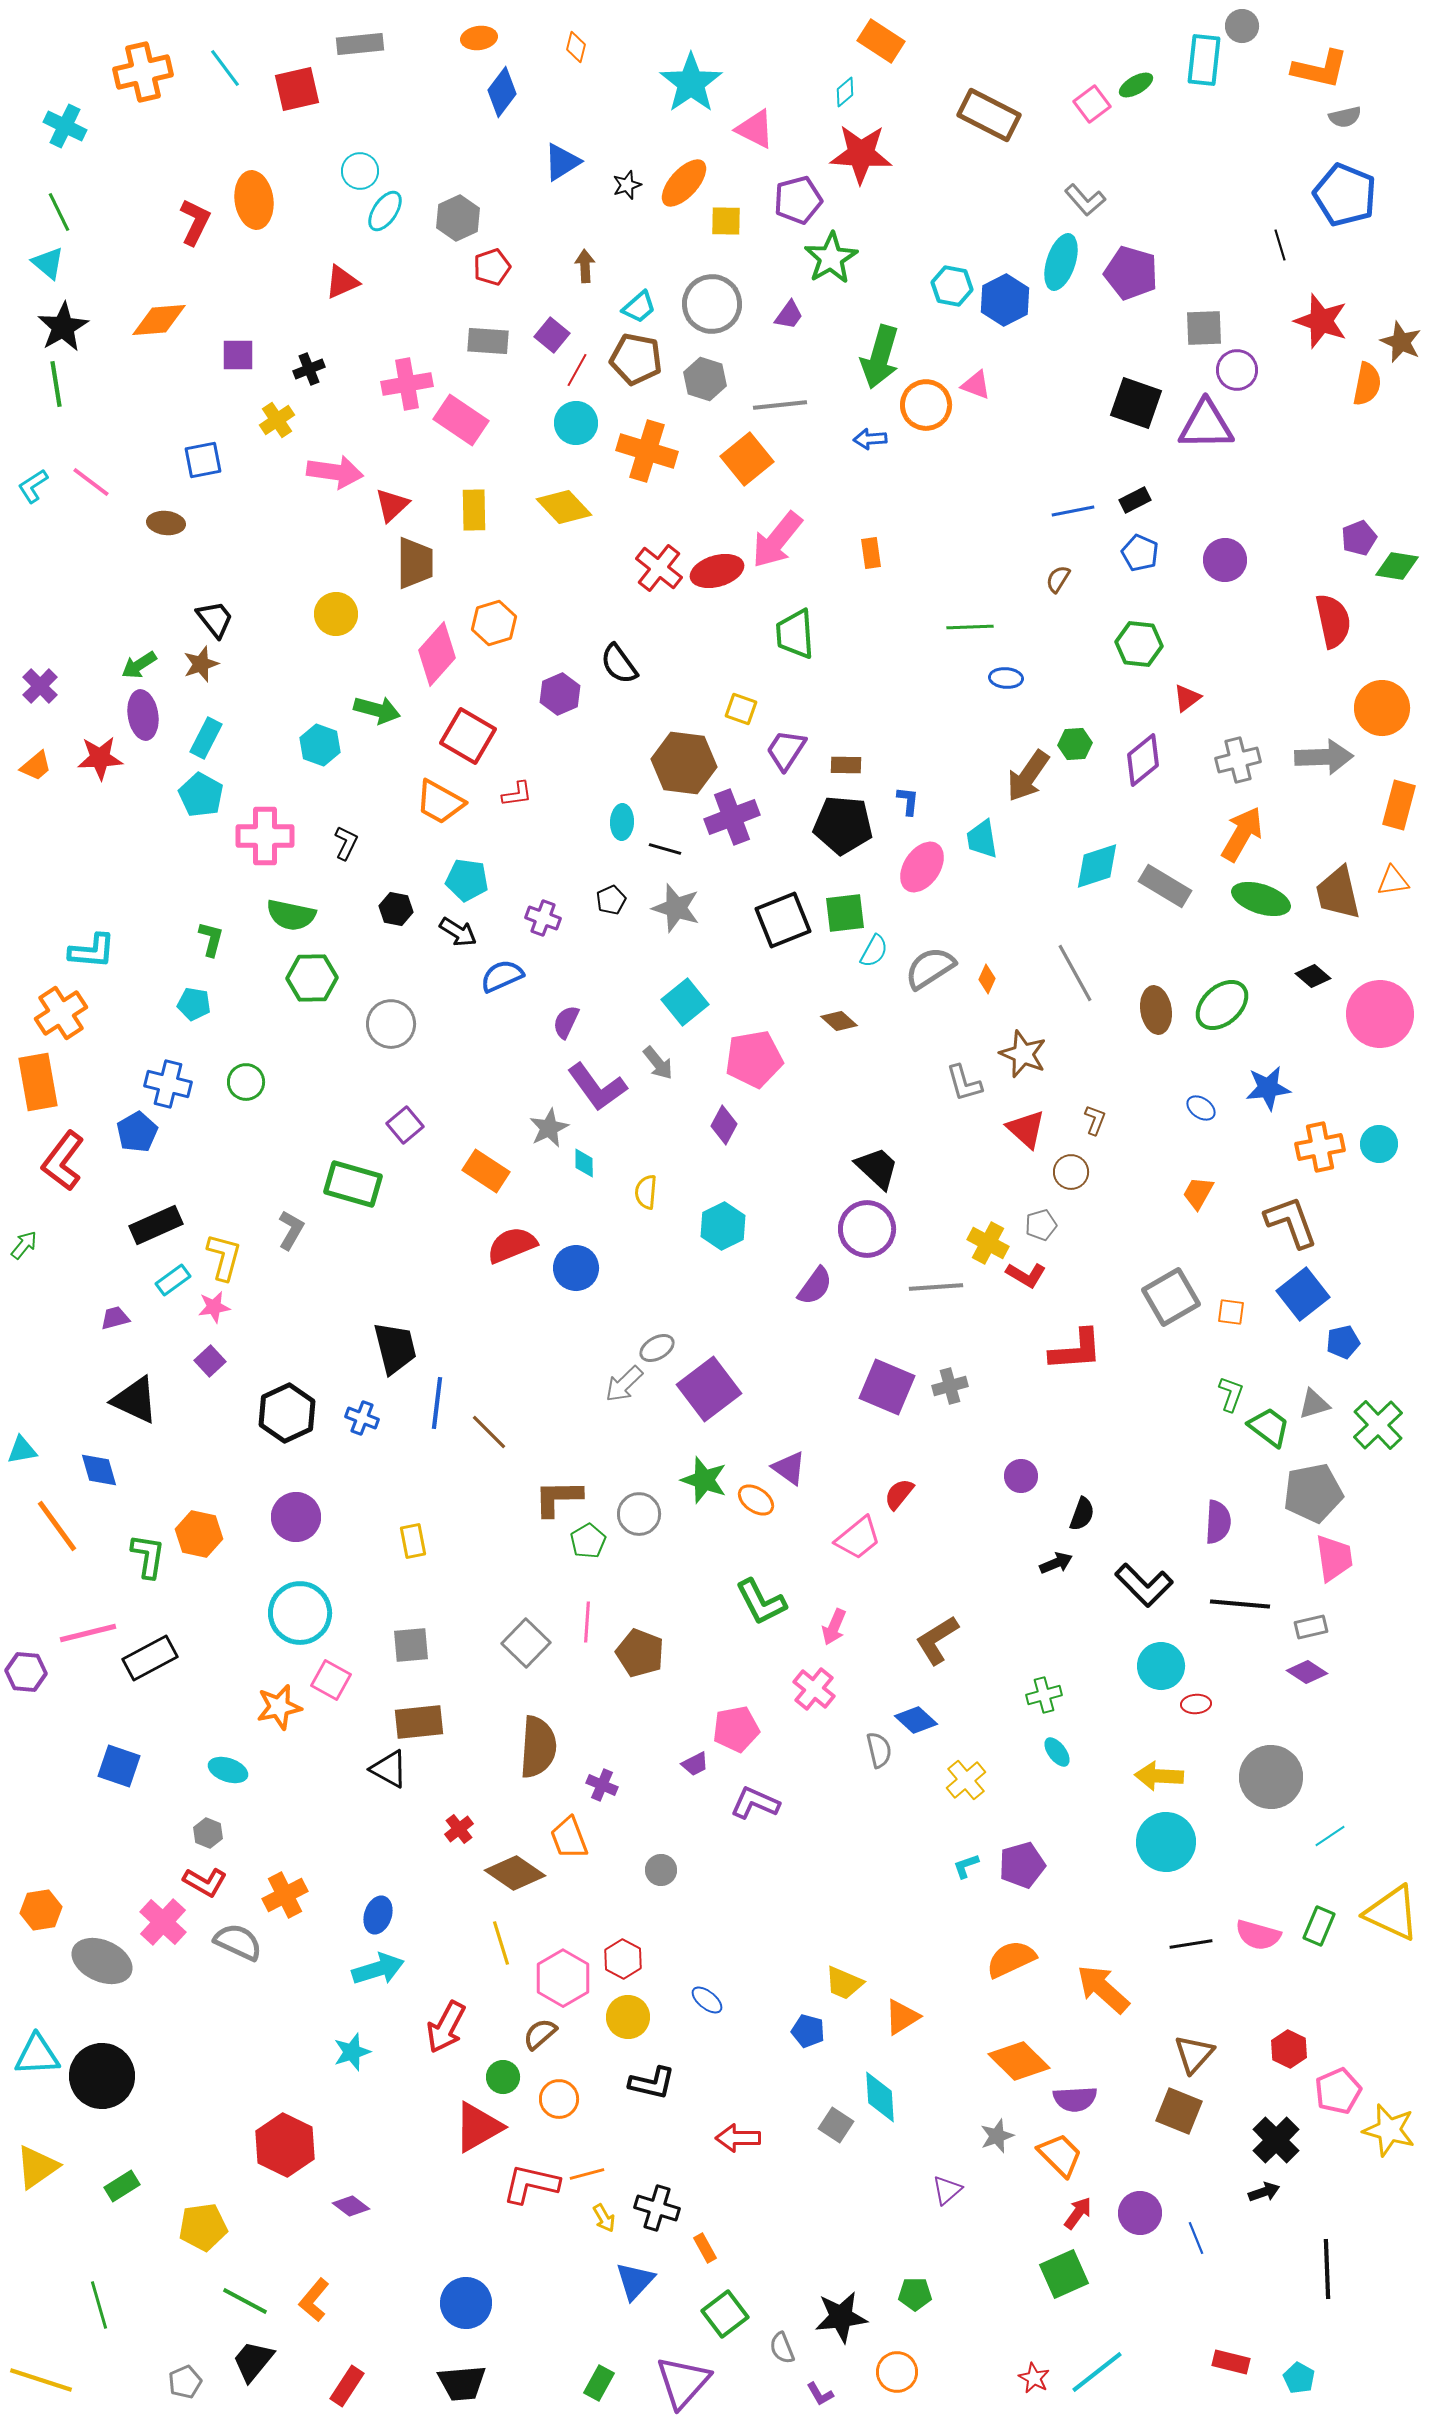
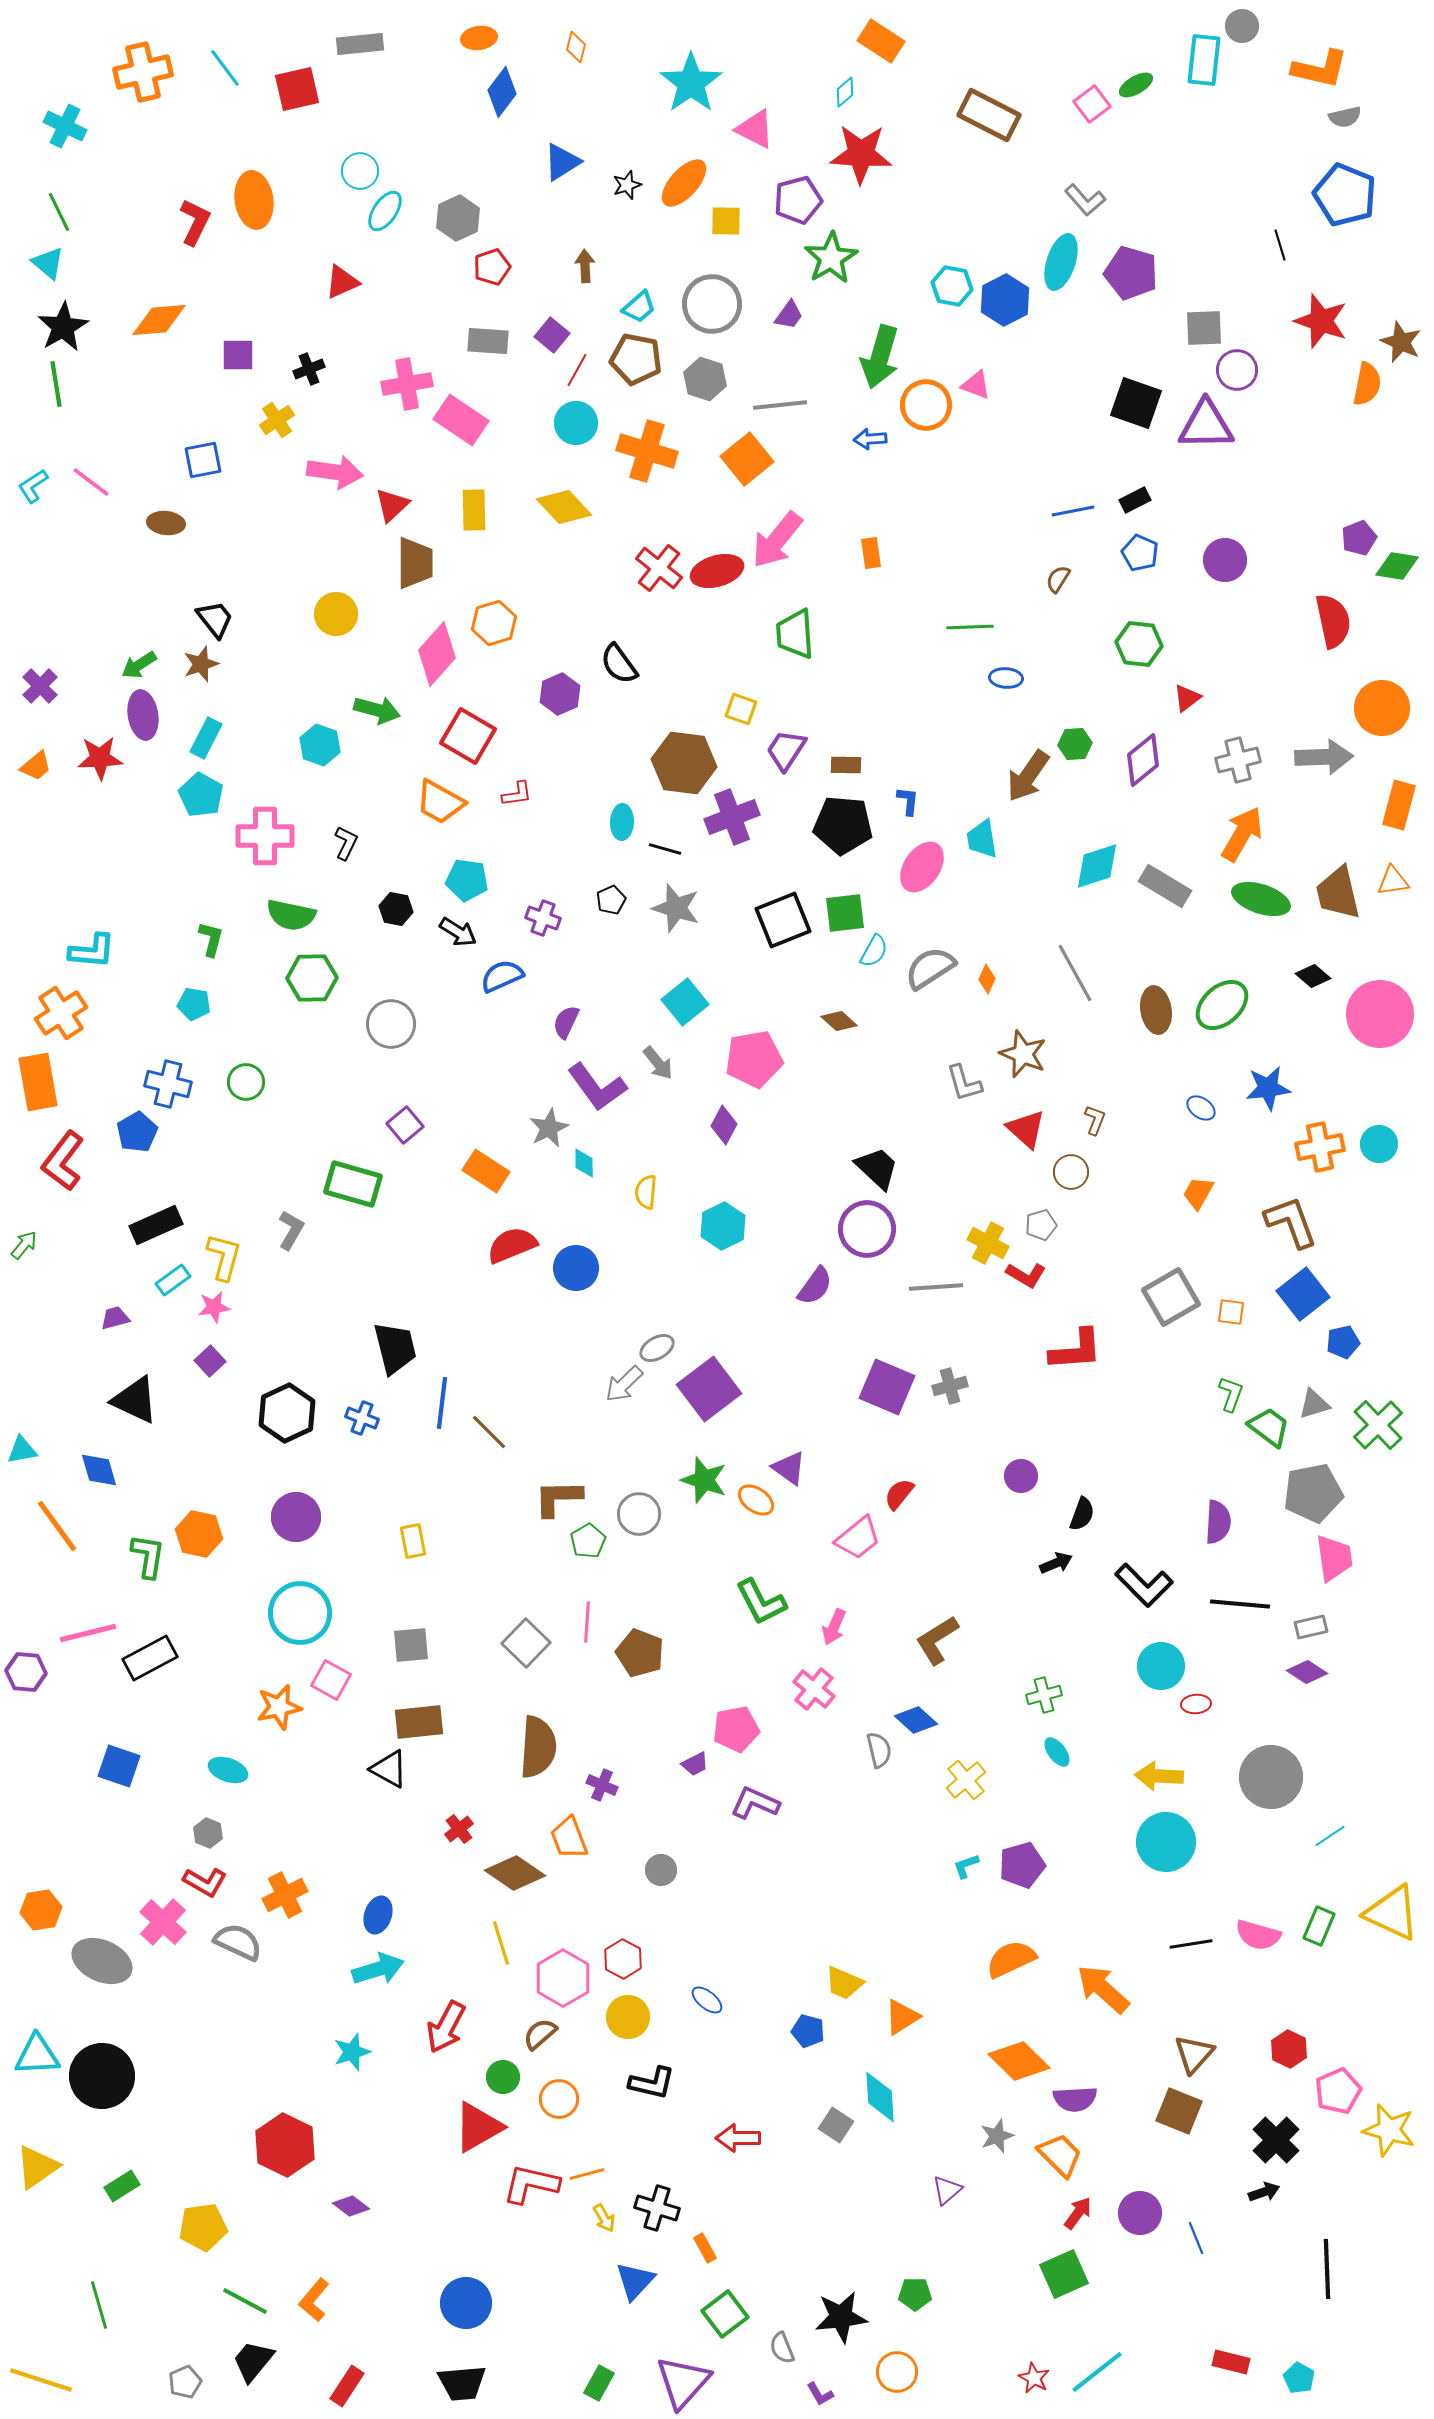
blue line at (437, 1403): moved 5 px right
